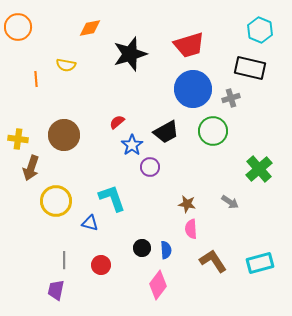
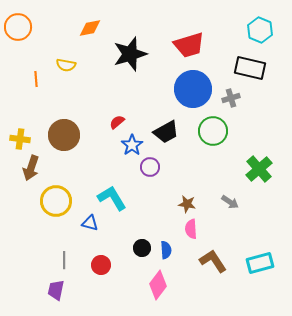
yellow cross: moved 2 px right
cyan L-shape: rotated 12 degrees counterclockwise
